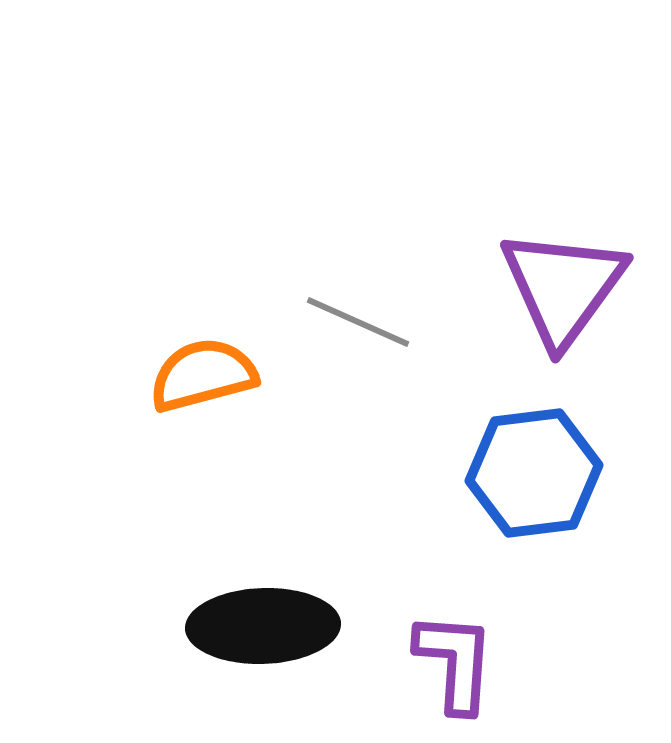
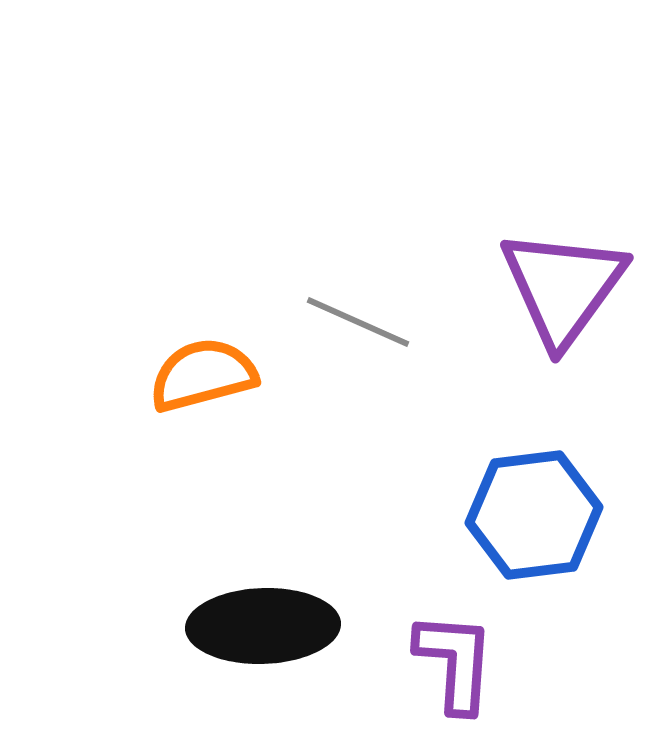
blue hexagon: moved 42 px down
